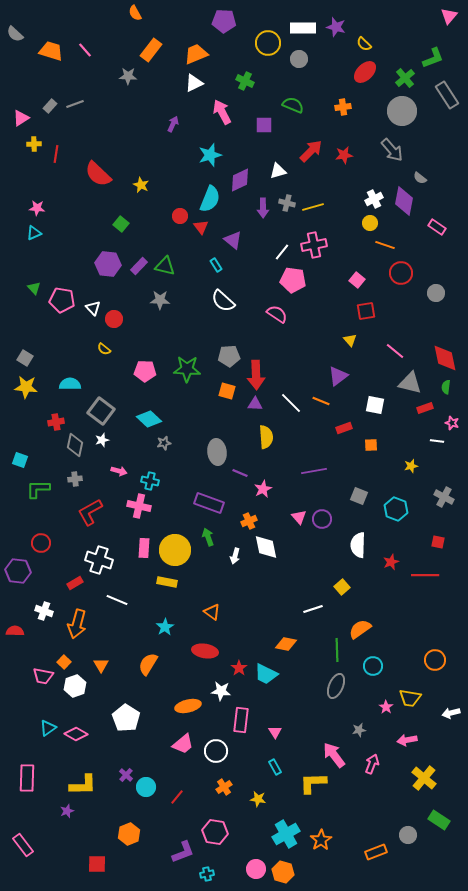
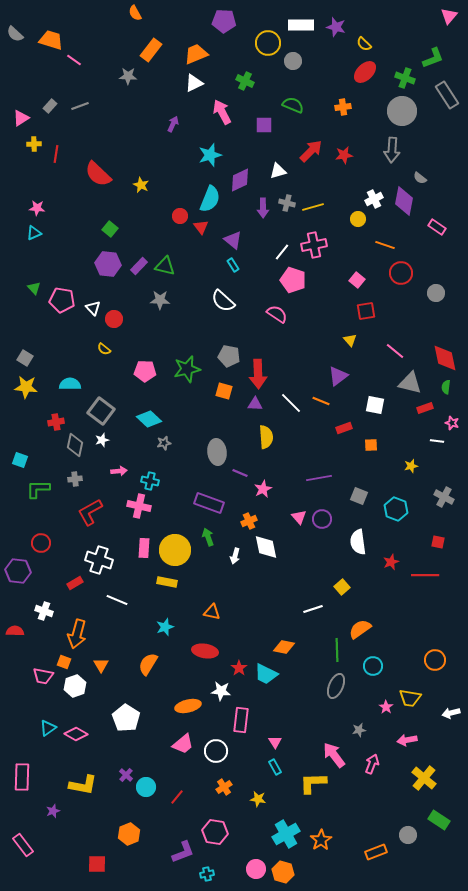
white rectangle at (303, 28): moved 2 px left, 3 px up
pink line at (85, 50): moved 11 px left, 10 px down; rotated 14 degrees counterclockwise
orange trapezoid at (51, 51): moved 11 px up
gray circle at (299, 59): moved 6 px left, 2 px down
green cross at (405, 78): rotated 30 degrees counterclockwise
gray line at (75, 104): moved 5 px right, 2 px down
gray arrow at (392, 150): rotated 45 degrees clockwise
yellow circle at (370, 223): moved 12 px left, 4 px up
green square at (121, 224): moved 11 px left, 5 px down
cyan rectangle at (216, 265): moved 17 px right
pink pentagon at (293, 280): rotated 10 degrees clockwise
gray pentagon at (229, 356): rotated 15 degrees clockwise
green star at (187, 369): rotated 16 degrees counterclockwise
red arrow at (256, 375): moved 2 px right, 1 px up
orange square at (227, 391): moved 3 px left
pink arrow at (119, 471): rotated 21 degrees counterclockwise
purple line at (314, 471): moved 5 px right, 7 px down
white semicircle at (358, 545): moved 3 px up; rotated 10 degrees counterclockwise
orange triangle at (212, 612): rotated 24 degrees counterclockwise
orange arrow at (77, 624): moved 10 px down
cyan star at (165, 627): rotated 12 degrees clockwise
orange diamond at (286, 644): moved 2 px left, 3 px down
orange square at (64, 662): rotated 24 degrees counterclockwise
pink triangle at (275, 732): moved 10 px down
pink rectangle at (27, 778): moved 5 px left, 1 px up
yellow L-shape at (83, 785): rotated 12 degrees clockwise
purple star at (67, 811): moved 14 px left
